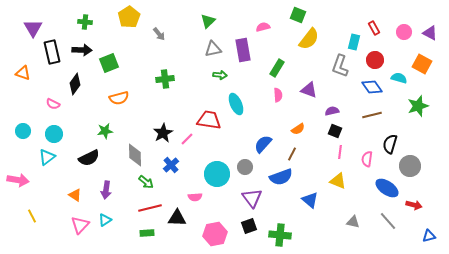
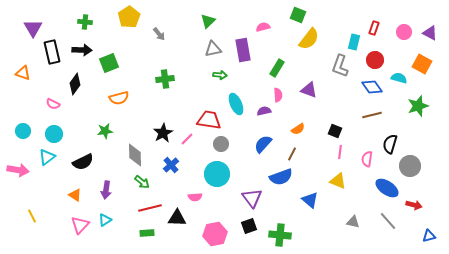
red rectangle at (374, 28): rotated 48 degrees clockwise
purple semicircle at (332, 111): moved 68 px left
black semicircle at (89, 158): moved 6 px left, 4 px down
gray circle at (245, 167): moved 24 px left, 23 px up
pink arrow at (18, 180): moved 10 px up
green arrow at (146, 182): moved 4 px left
